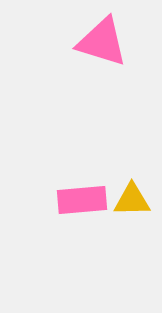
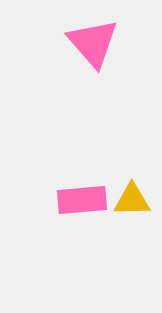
pink triangle: moved 9 px left, 1 px down; rotated 32 degrees clockwise
